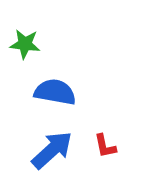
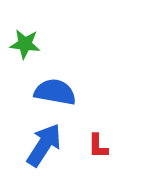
red L-shape: moved 7 px left; rotated 12 degrees clockwise
blue arrow: moved 8 px left, 5 px up; rotated 15 degrees counterclockwise
